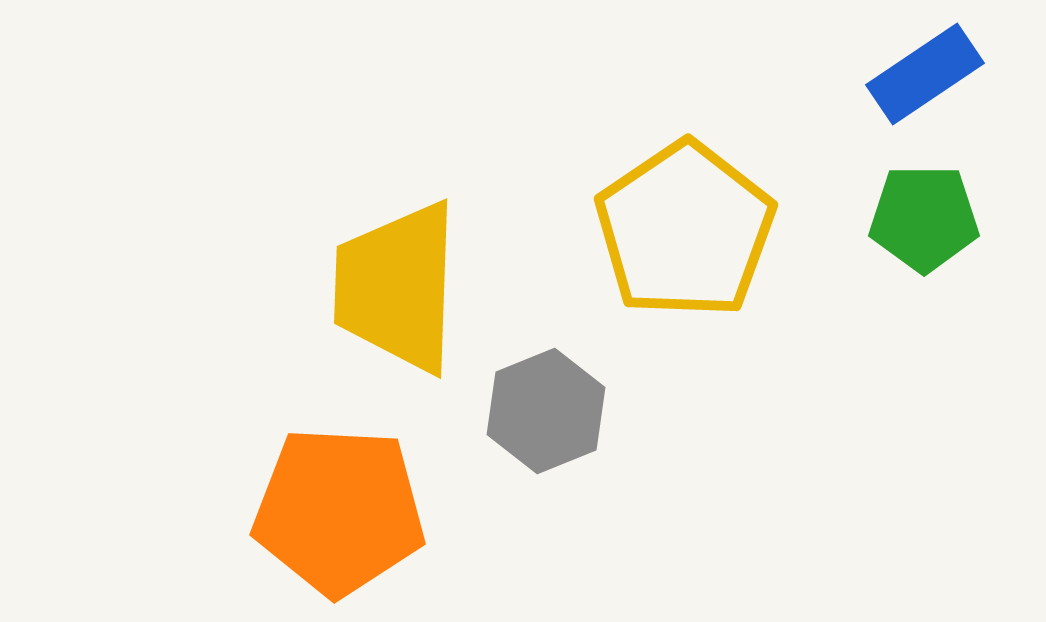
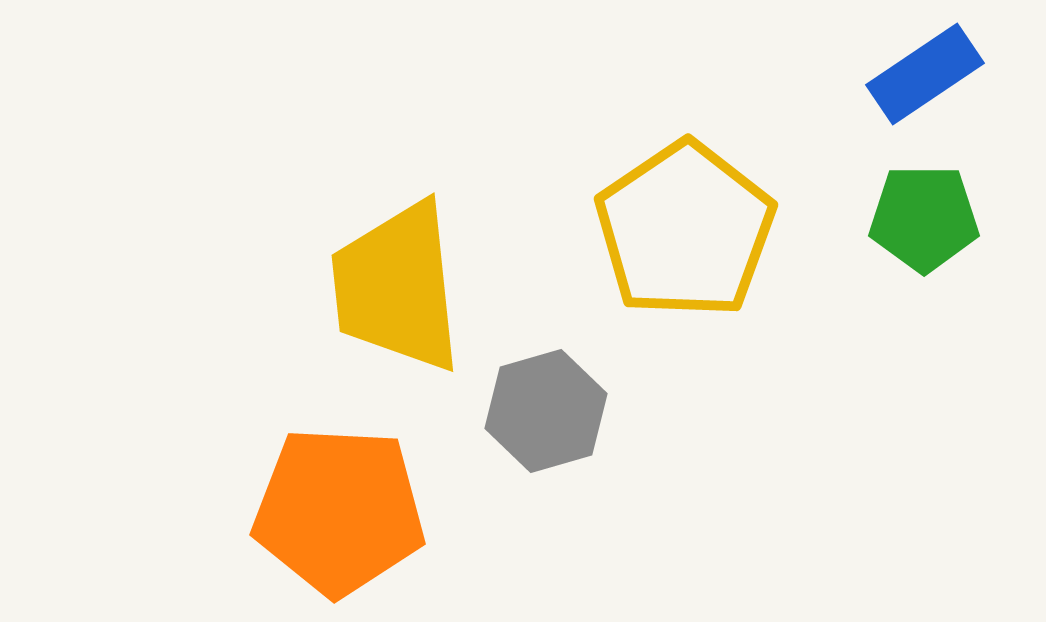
yellow trapezoid: rotated 8 degrees counterclockwise
gray hexagon: rotated 6 degrees clockwise
